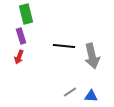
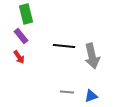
purple rectangle: rotated 21 degrees counterclockwise
red arrow: rotated 56 degrees counterclockwise
gray line: moved 3 px left; rotated 40 degrees clockwise
blue triangle: rotated 24 degrees counterclockwise
